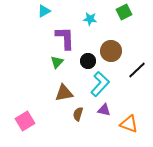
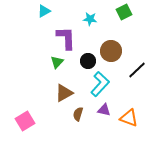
purple L-shape: moved 1 px right
brown triangle: rotated 18 degrees counterclockwise
orange triangle: moved 6 px up
